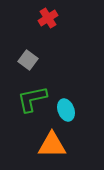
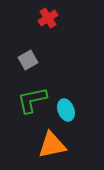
gray square: rotated 24 degrees clockwise
green L-shape: moved 1 px down
orange triangle: rotated 12 degrees counterclockwise
